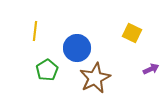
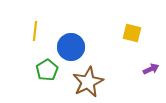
yellow square: rotated 12 degrees counterclockwise
blue circle: moved 6 px left, 1 px up
brown star: moved 7 px left, 4 px down
